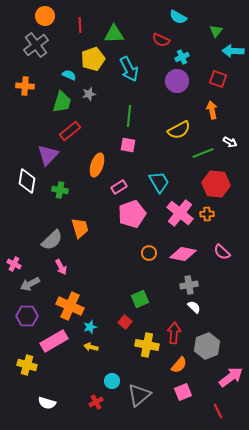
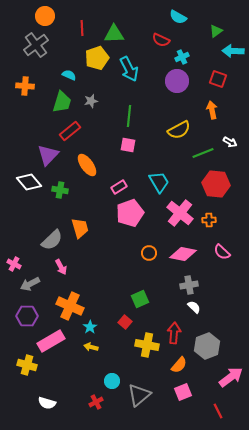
red line at (80, 25): moved 2 px right, 3 px down
green triangle at (216, 31): rotated 16 degrees clockwise
yellow pentagon at (93, 59): moved 4 px right, 1 px up
gray star at (89, 94): moved 2 px right, 7 px down
orange ellipse at (97, 165): moved 10 px left; rotated 55 degrees counterclockwise
white diamond at (27, 181): moved 2 px right, 1 px down; rotated 50 degrees counterclockwise
pink pentagon at (132, 214): moved 2 px left, 1 px up
orange cross at (207, 214): moved 2 px right, 6 px down
cyan star at (90, 327): rotated 16 degrees counterclockwise
pink rectangle at (54, 341): moved 3 px left
